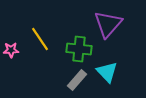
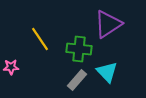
purple triangle: rotated 16 degrees clockwise
pink star: moved 17 px down
